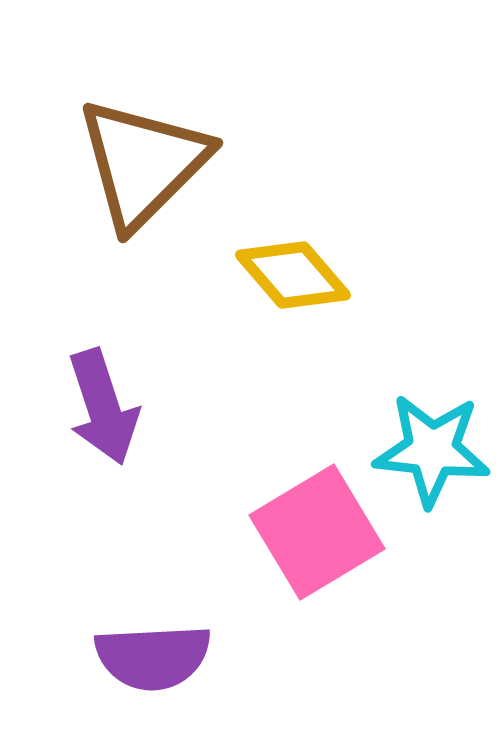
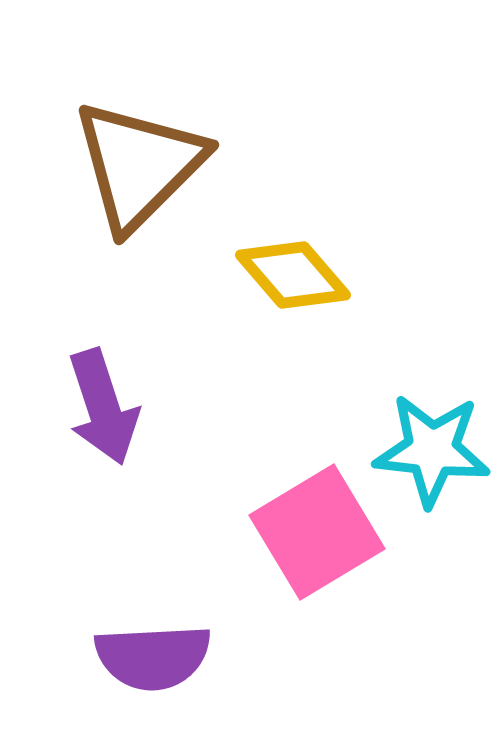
brown triangle: moved 4 px left, 2 px down
